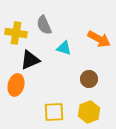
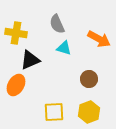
gray semicircle: moved 13 px right, 1 px up
orange ellipse: rotated 15 degrees clockwise
